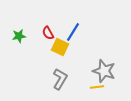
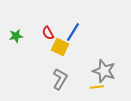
green star: moved 3 px left
